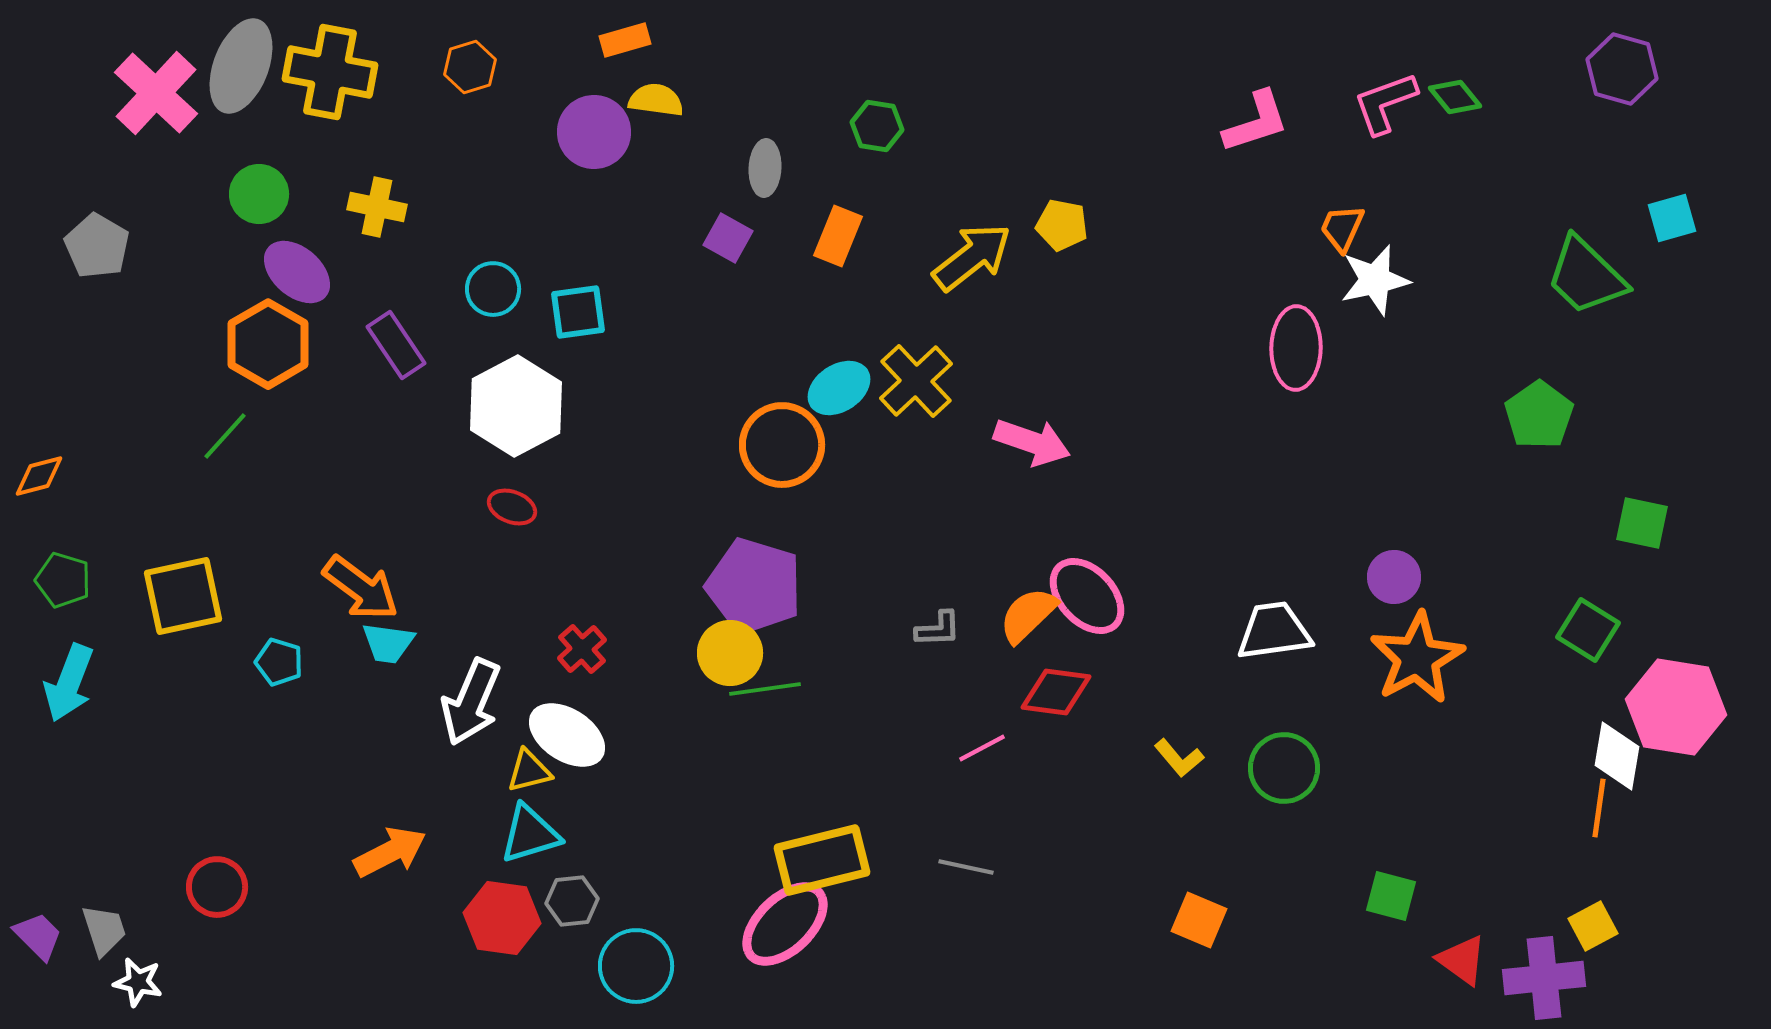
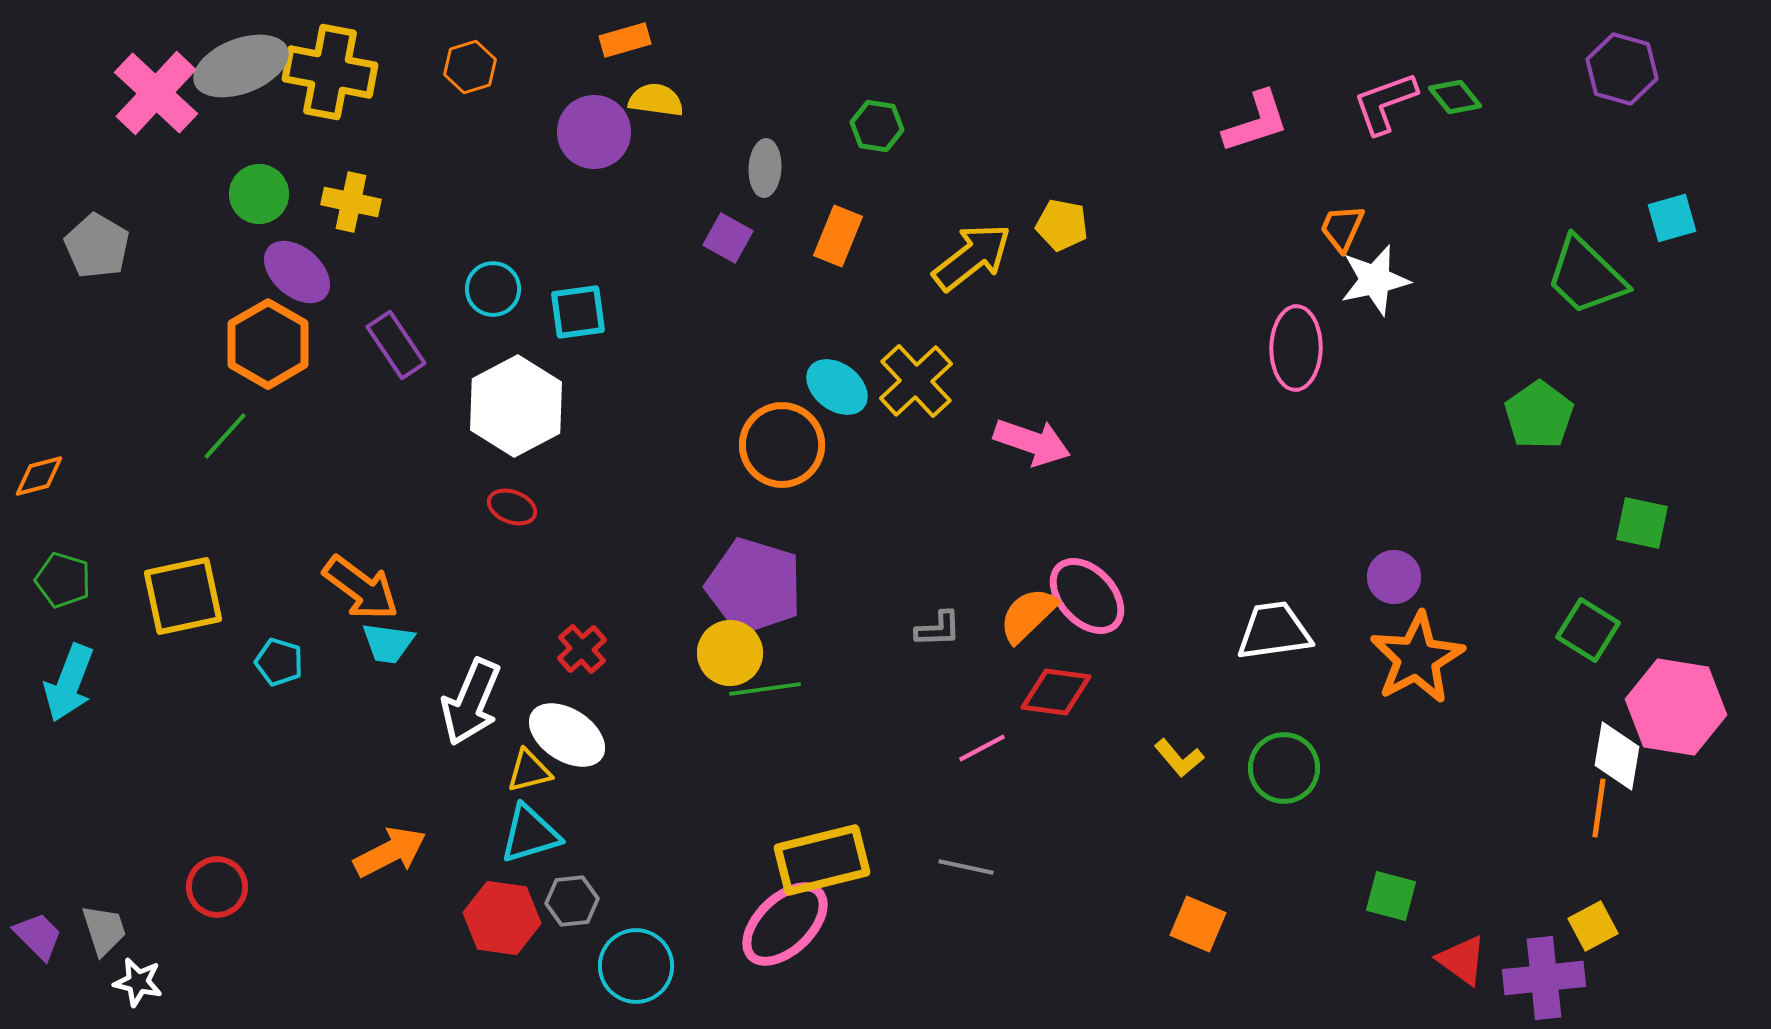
gray ellipse at (241, 66): rotated 48 degrees clockwise
yellow cross at (377, 207): moved 26 px left, 5 px up
cyan ellipse at (839, 388): moved 2 px left, 1 px up; rotated 70 degrees clockwise
orange square at (1199, 920): moved 1 px left, 4 px down
